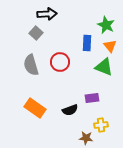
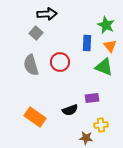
orange rectangle: moved 9 px down
